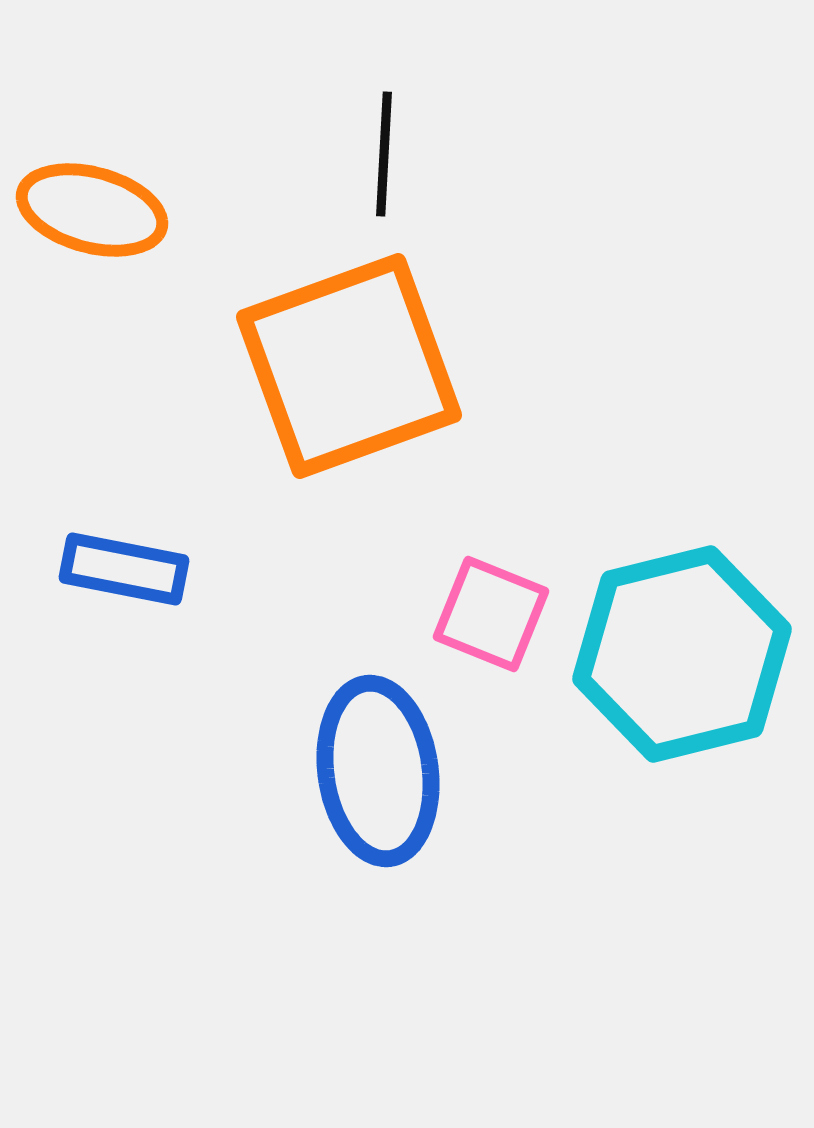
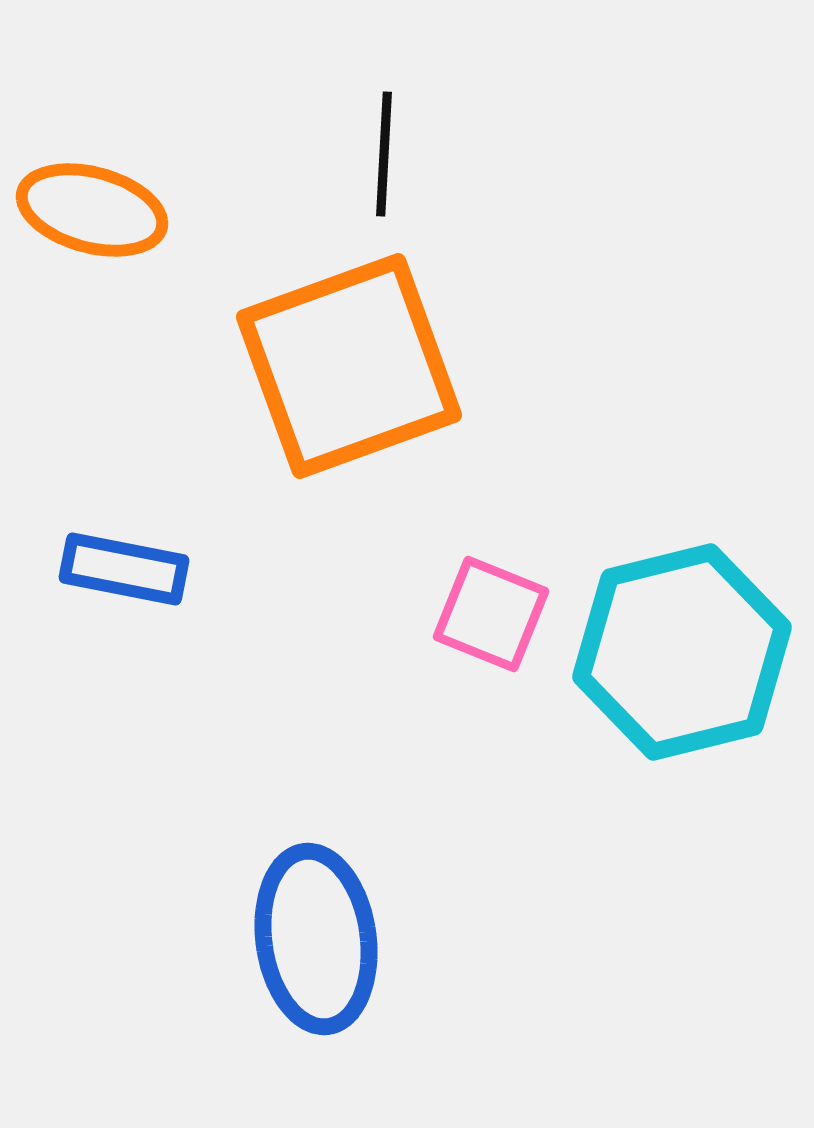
cyan hexagon: moved 2 px up
blue ellipse: moved 62 px left, 168 px down
